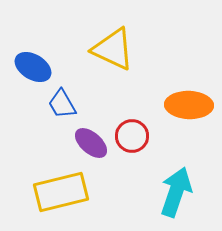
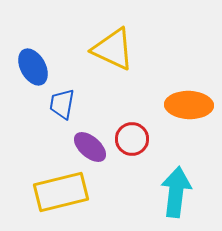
blue ellipse: rotated 30 degrees clockwise
blue trapezoid: rotated 40 degrees clockwise
red circle: moved 3 px down
purple ellipse: moved 1 px left, 4 px down
cyan arrow: rotated 12 degrees counterclockwise
